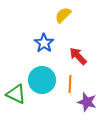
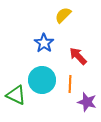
green triangle: moved 1 px down
